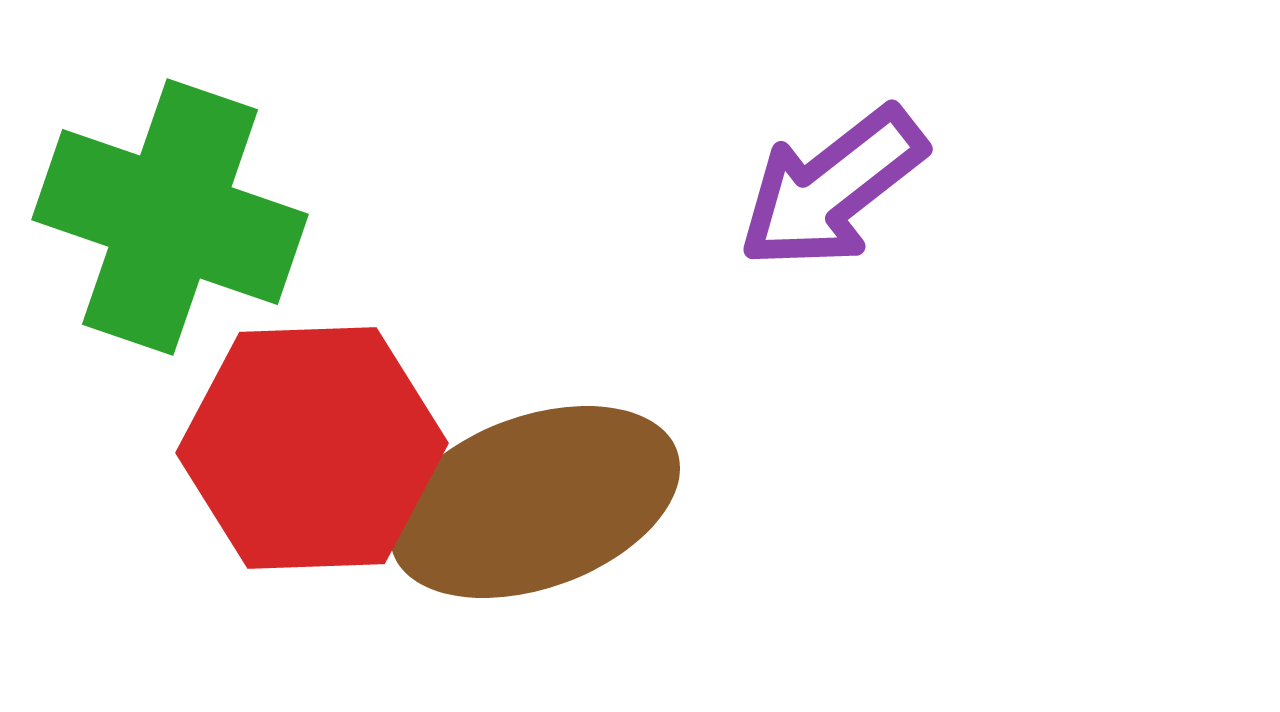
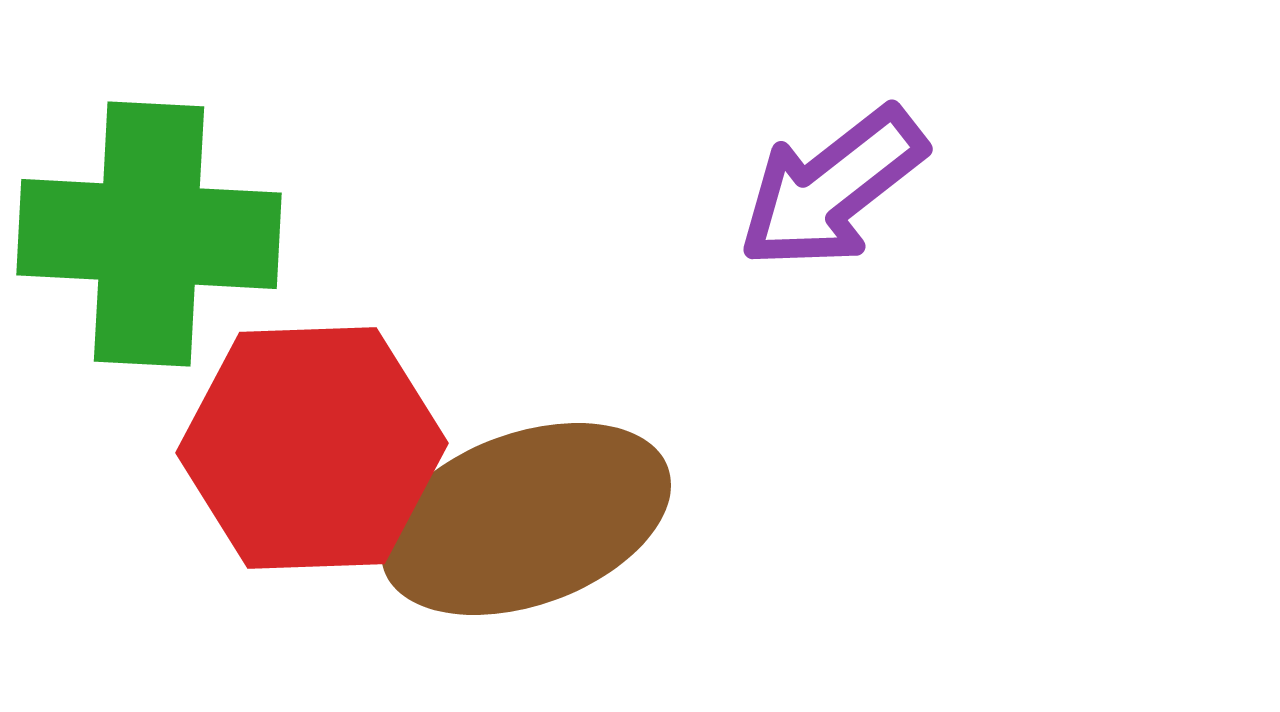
green cross: moved 21 px left, 17 px down; rotated 16 degrees counterclockwise
brown ellipse: moved 9 px left, 17 px down
